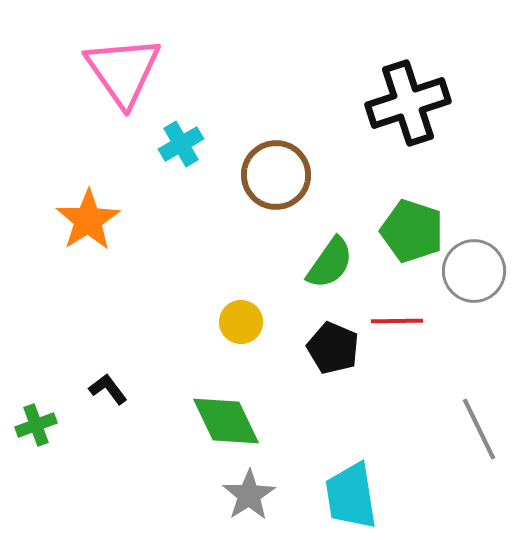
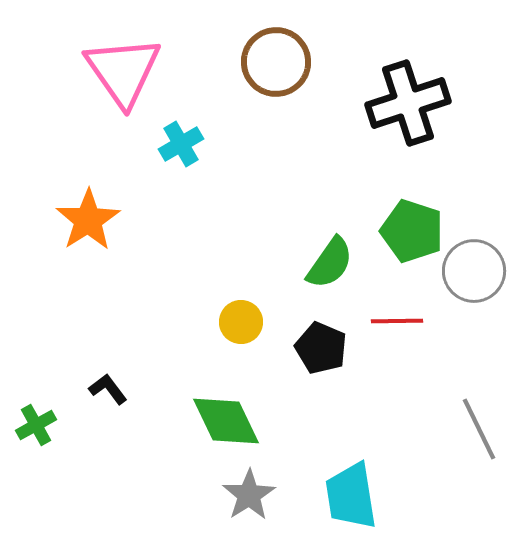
brown circle: moved 113 px up
black pentagon: moved 12 px left
green cross: rotated 9 degrees counterclockwise
